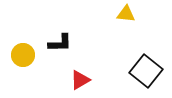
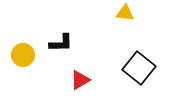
yellow triangle: moved 1 px left, 1 px up
black L-shape: moved 1 px right
black square: moved 7 px left, 3 px up
